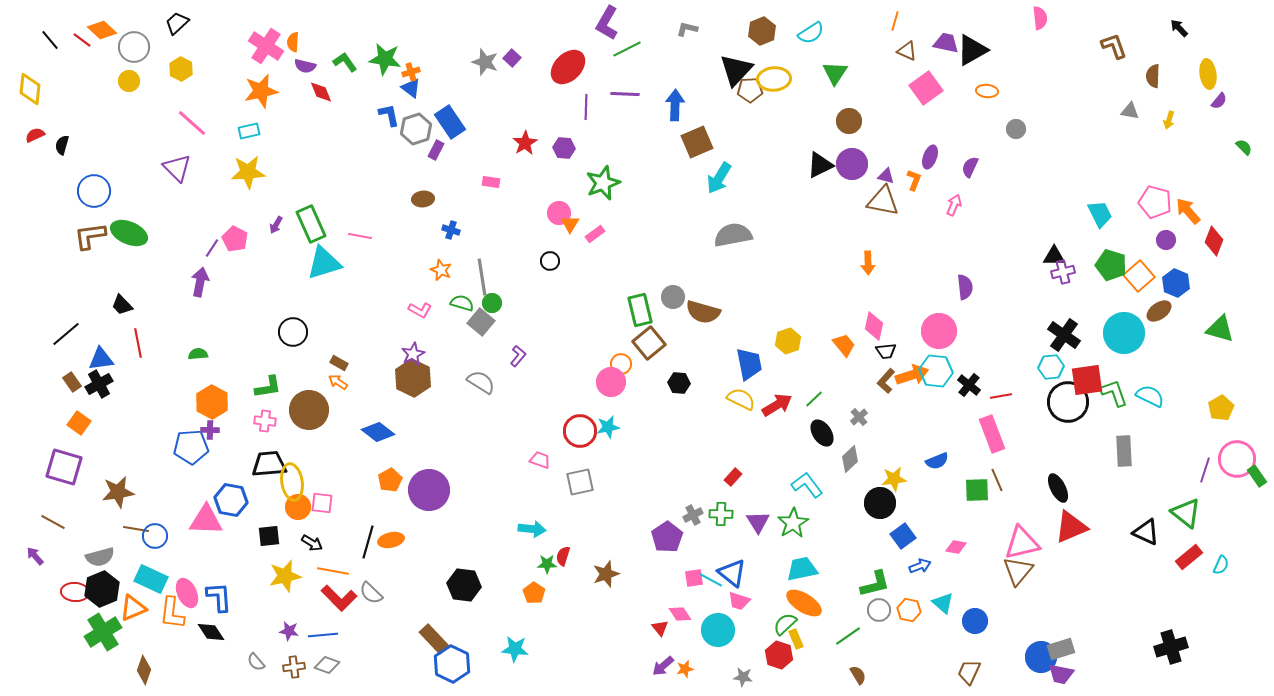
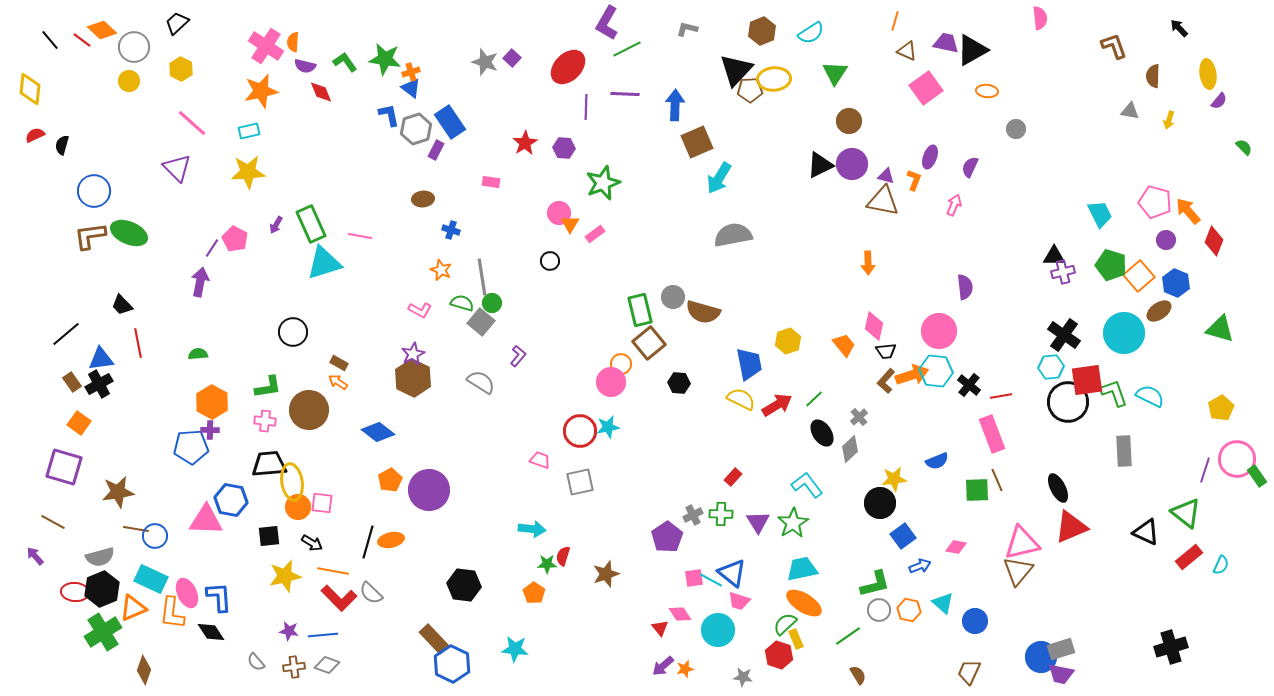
gray diamond at (850, 459): moved 10 px up
